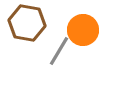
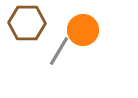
brown hexagon: rotated 9 degrees counterclockwise
